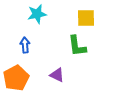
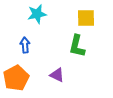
green L-shape: rotated 20 degrees clockwise
